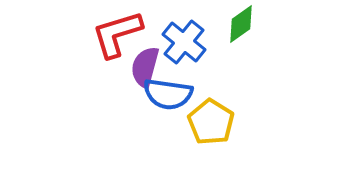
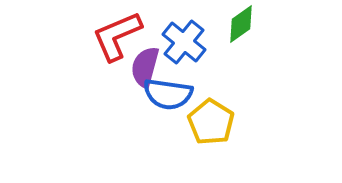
red L-shape: moved 2 px down; rotated 6 degrees counterclockwise
